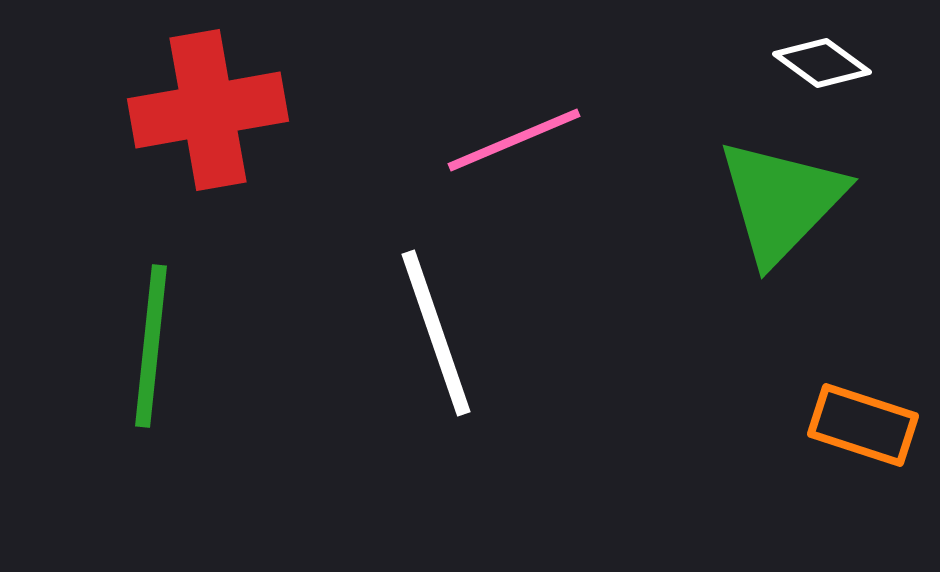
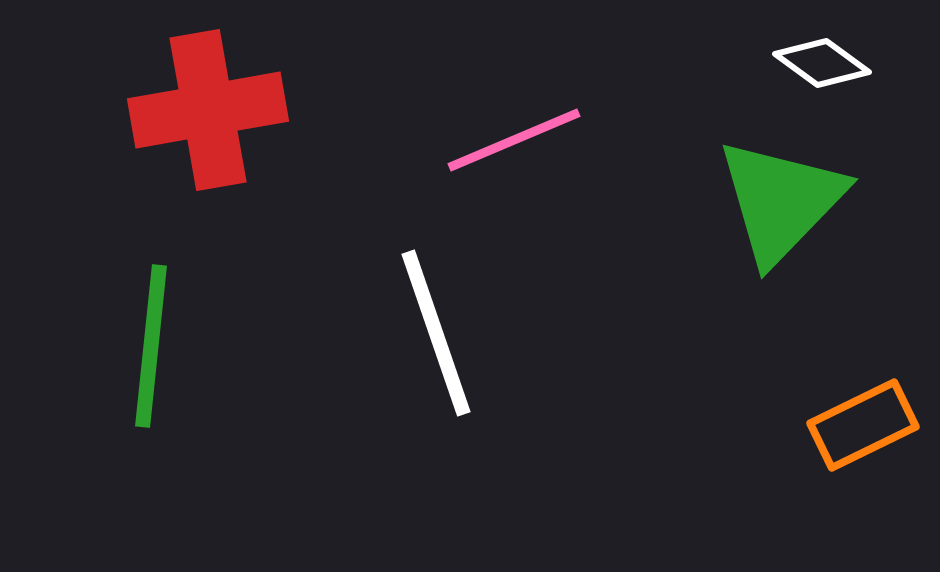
orange rectangle: rotated 44 degrees counterclockwise
